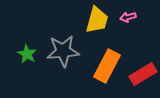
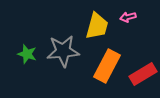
yellow trapezoid: moved 6 px down
green star: rotated 12 degrees counterclockwise
